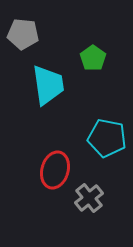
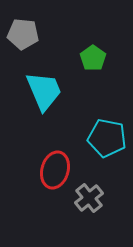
cyan trapezoid: moved 4 px left, 6 px down; rotated 15 degrees counterclockwise
